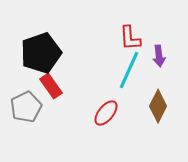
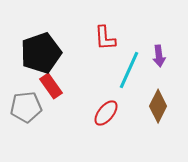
red L-shape: moved 25 px left
gray pentagon: rotated 20 degrees clockwise
